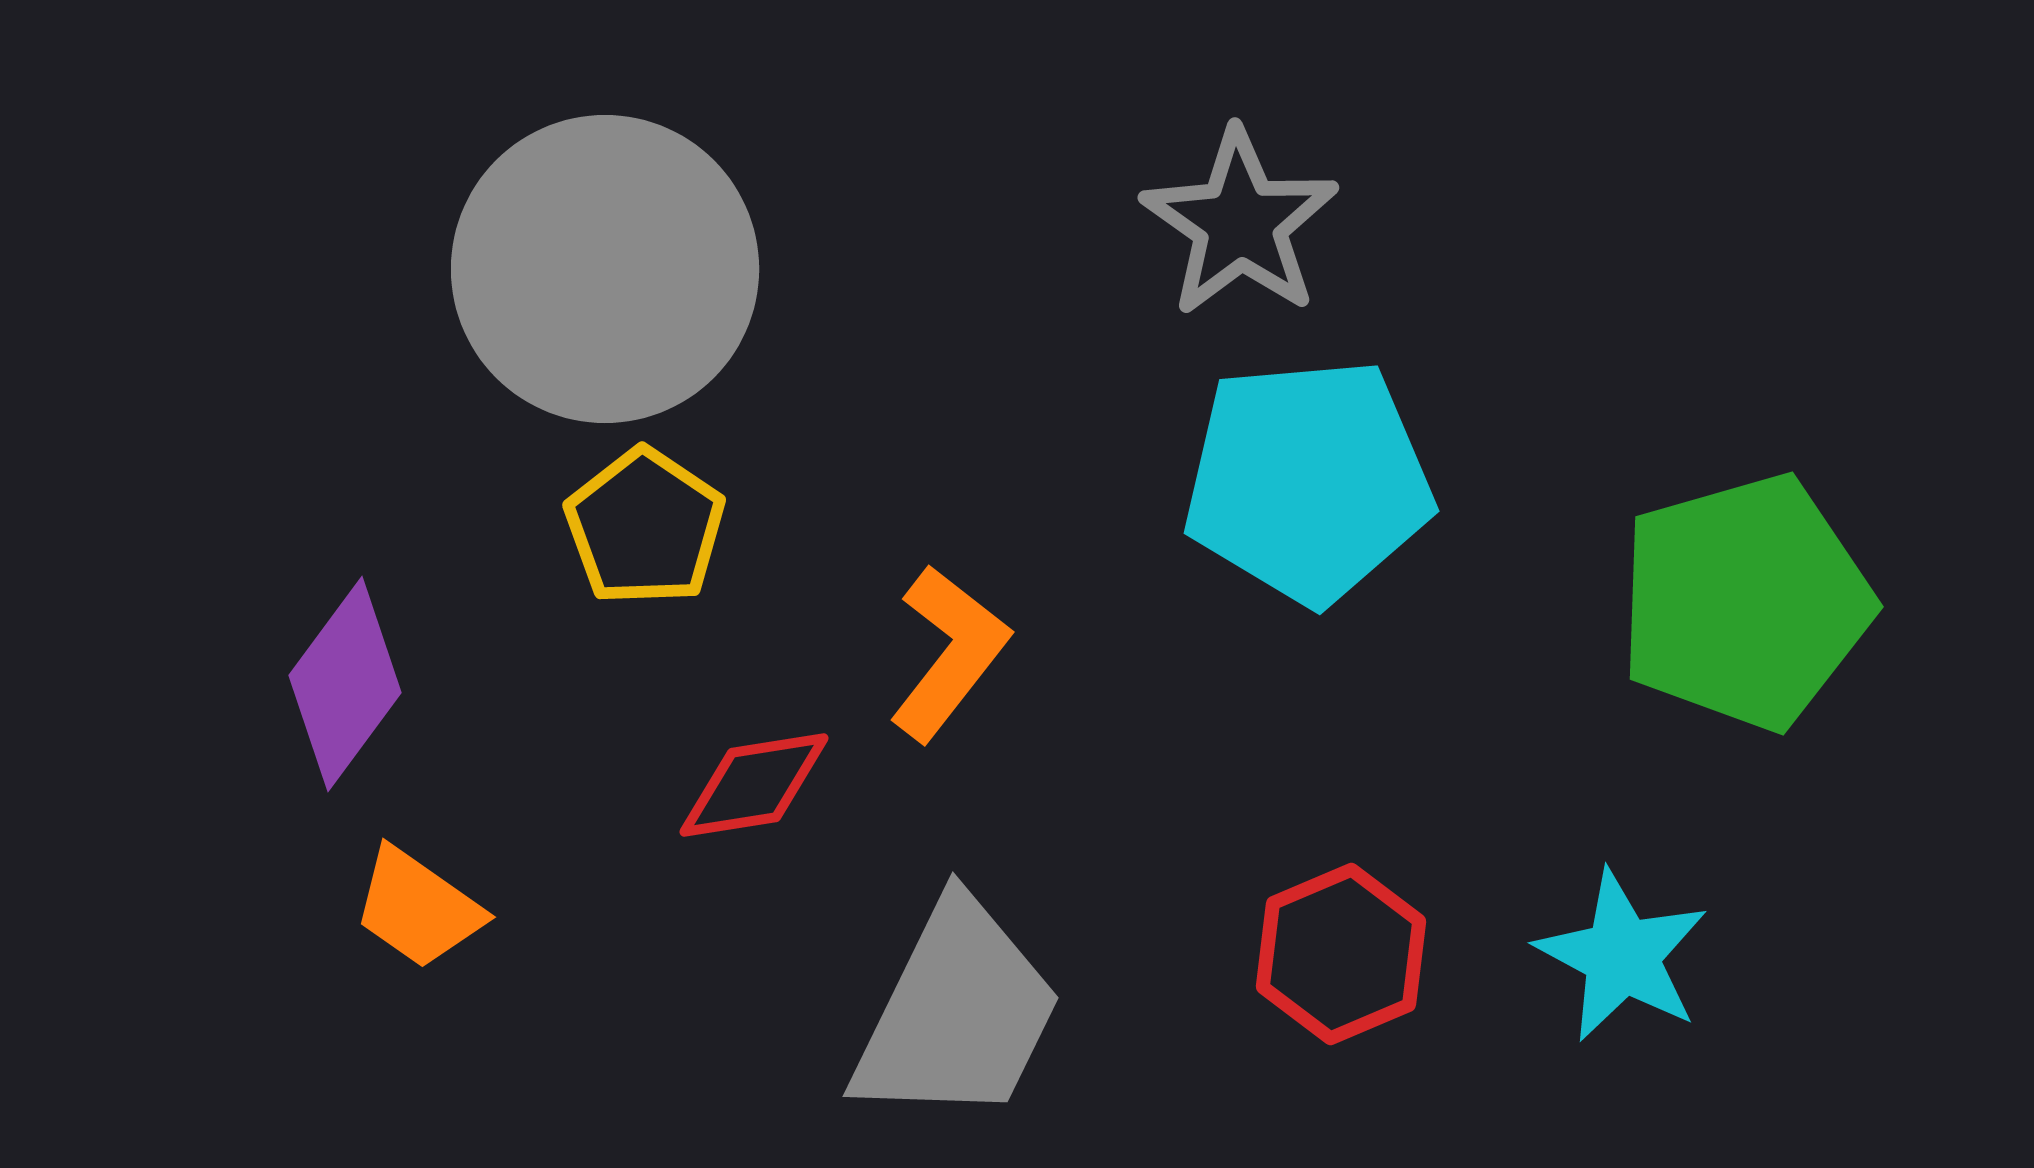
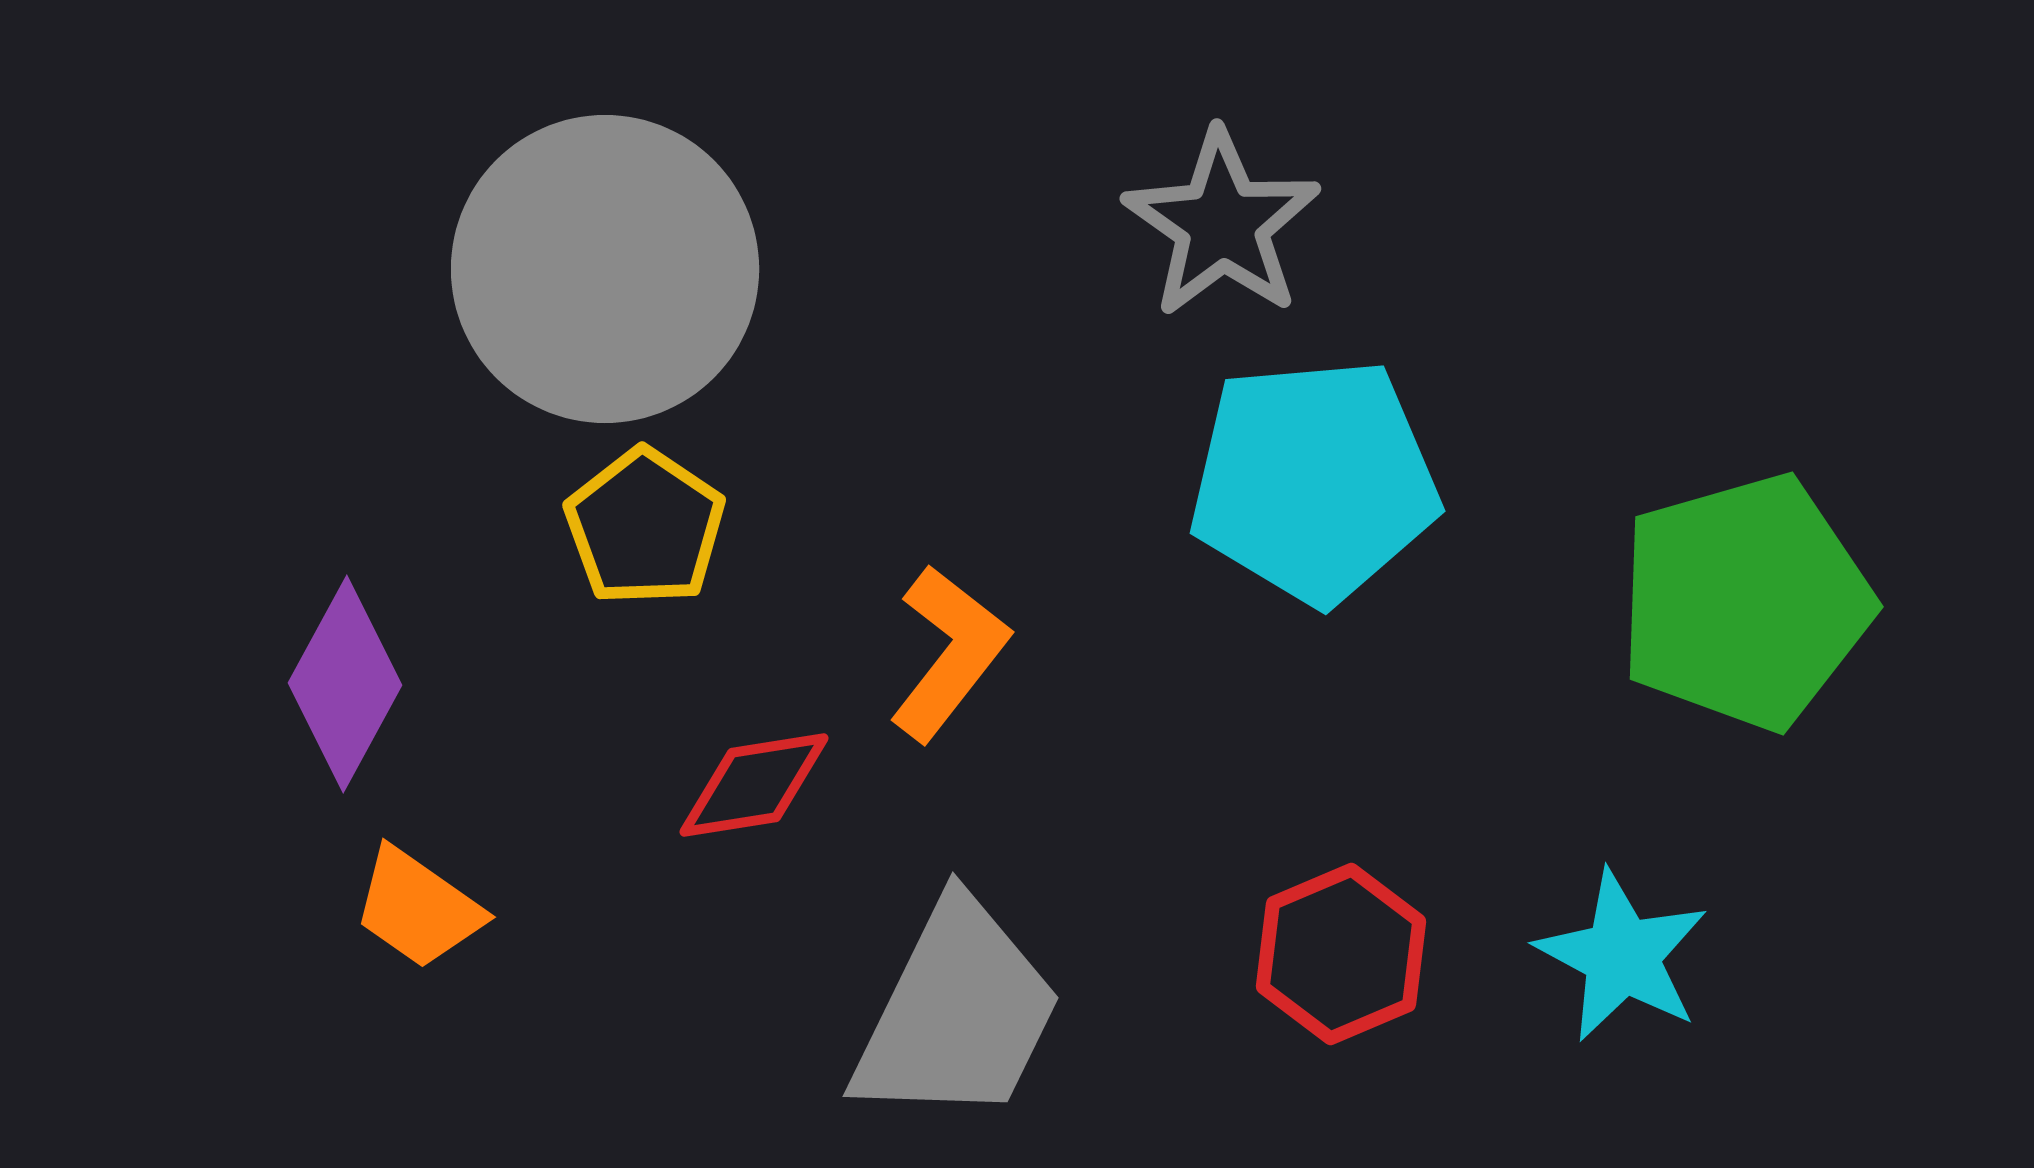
gray star: moved 18 px left, 1 px down
cyan pentagon: moved 6 px right
purple diamond: rotated 8 degrees counterclockwise
